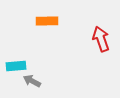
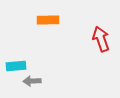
orange rectangle: moved 1 px right, 1 px up
gray arrow: rotated 30 degrees counterclockwise
